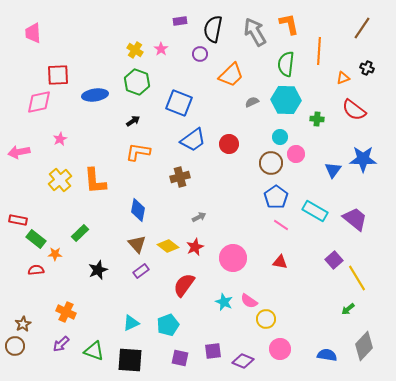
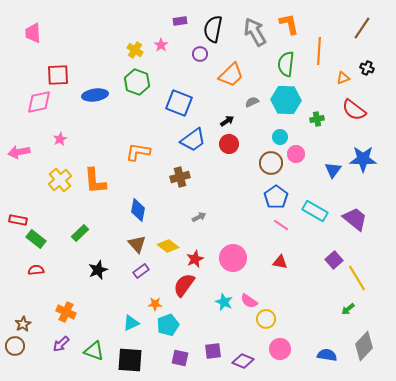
pink star at (161, 49): moved 4 px up
green cross at (317, 119): rotated 16 degrees counterclockwise
black arrow at (133, 121): moved 94 px right
red star at (195, 247): moved 12 px down
orange star at (55, 254): moved 100 px right, 50 px down
